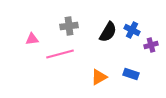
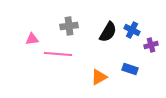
pink line: moved 2 px left; rotated 20 degrees clockwise
blue rectangle: moved 1 px left, 5 px up
